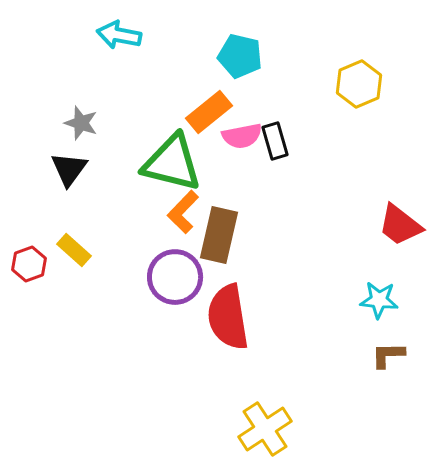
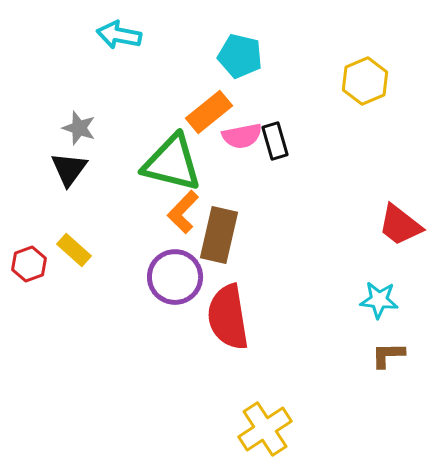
yellow hexagon: moved 6 px right, 3 px up
gray star: moved 2 px left, 5 px down
